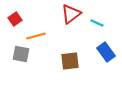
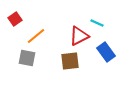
red triangle: moved 8 px right, 22 px down; rotated 10 degrees clockwise
orange line: rotated 24 degrees counterclockwise
gray square: moved 6 px right, 4 px down
